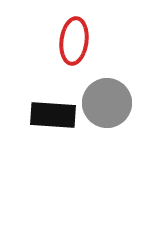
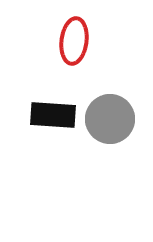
gray circle: moved 3 px right, 16 px down
